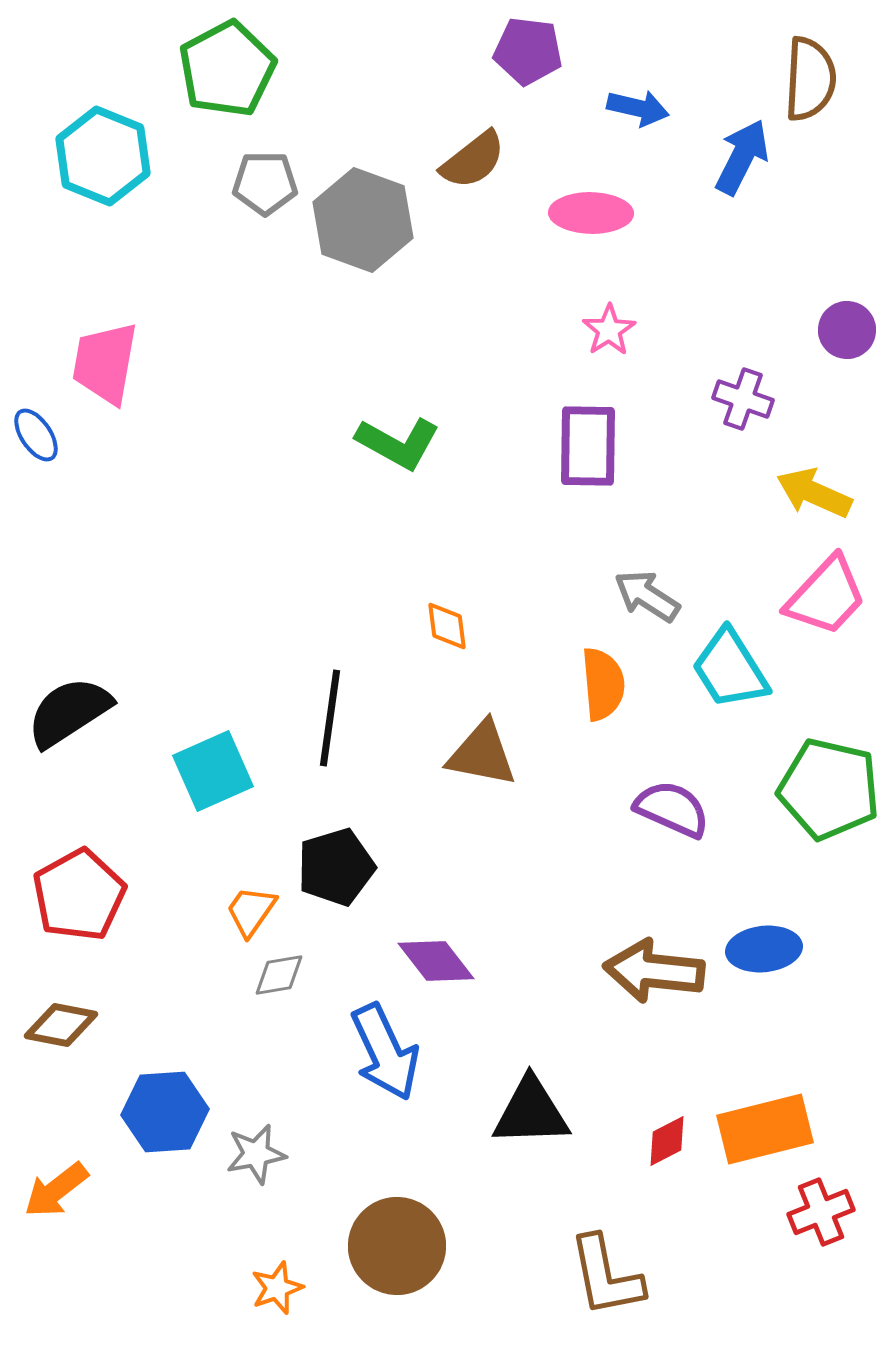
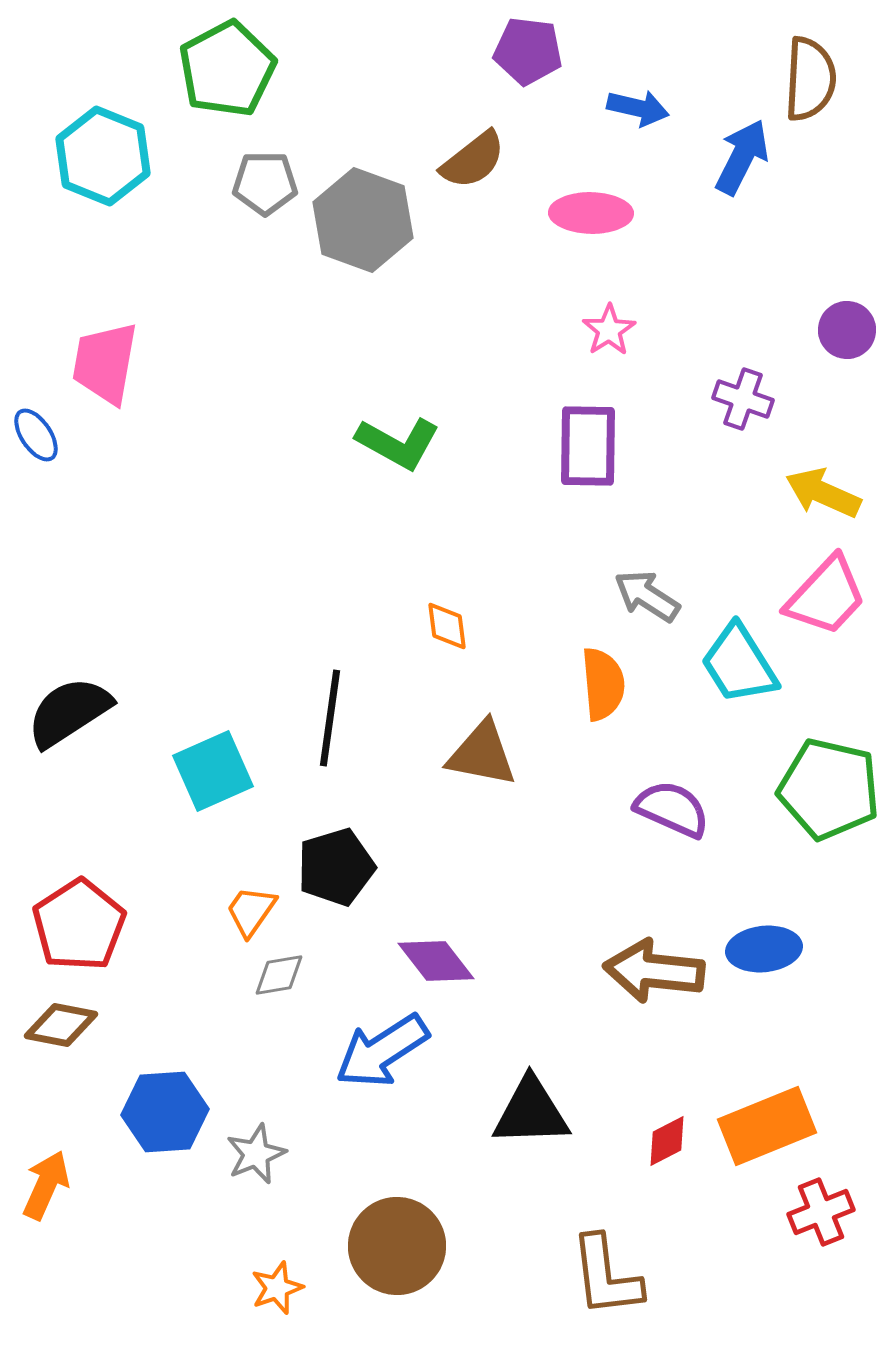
yellow arrow at (814, 493): moved 9 px right
cyan trapezoid at (730, 669): moved 9 px right, 5 px up
red pentagon at (79, 895): moved 30 px down; rotated 4 degrees counterclockwise
blue arrow at (385, 1052): moved 3 px left, 1 px up; rotated 82 degrees clockwise
orange rectangle at (765, 1129): moved 2 px right, 3 px up; rotated 8 degrees counterclockwise
gray star at (256, 1154): rotated 12 degrees counterclockwise
orange arrow at (56, 1190): moved 10 px left, 5 px up; rotated 152 degrees clockwise
brown L-shape at (606, 1276): rotated 4 degrees clockwise
